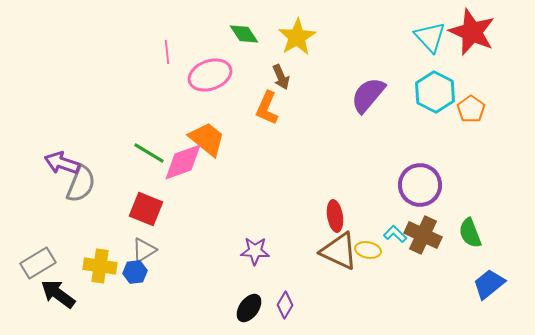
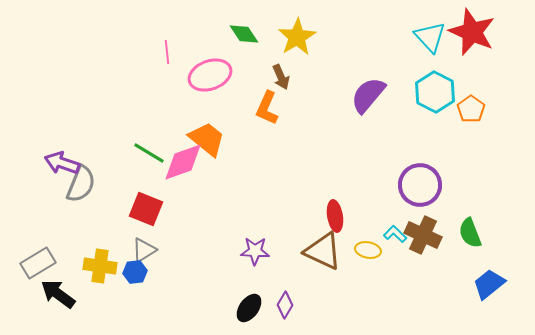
brown triangle: moved 16 px left
